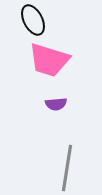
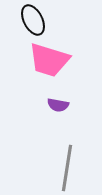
purple semicircle: moved 2 px right, 1 px down; rotated 15 degrees clockwise
